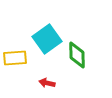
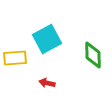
cyan square: rotated 8 degrees clockwise
green diamond: moved 16 px right
